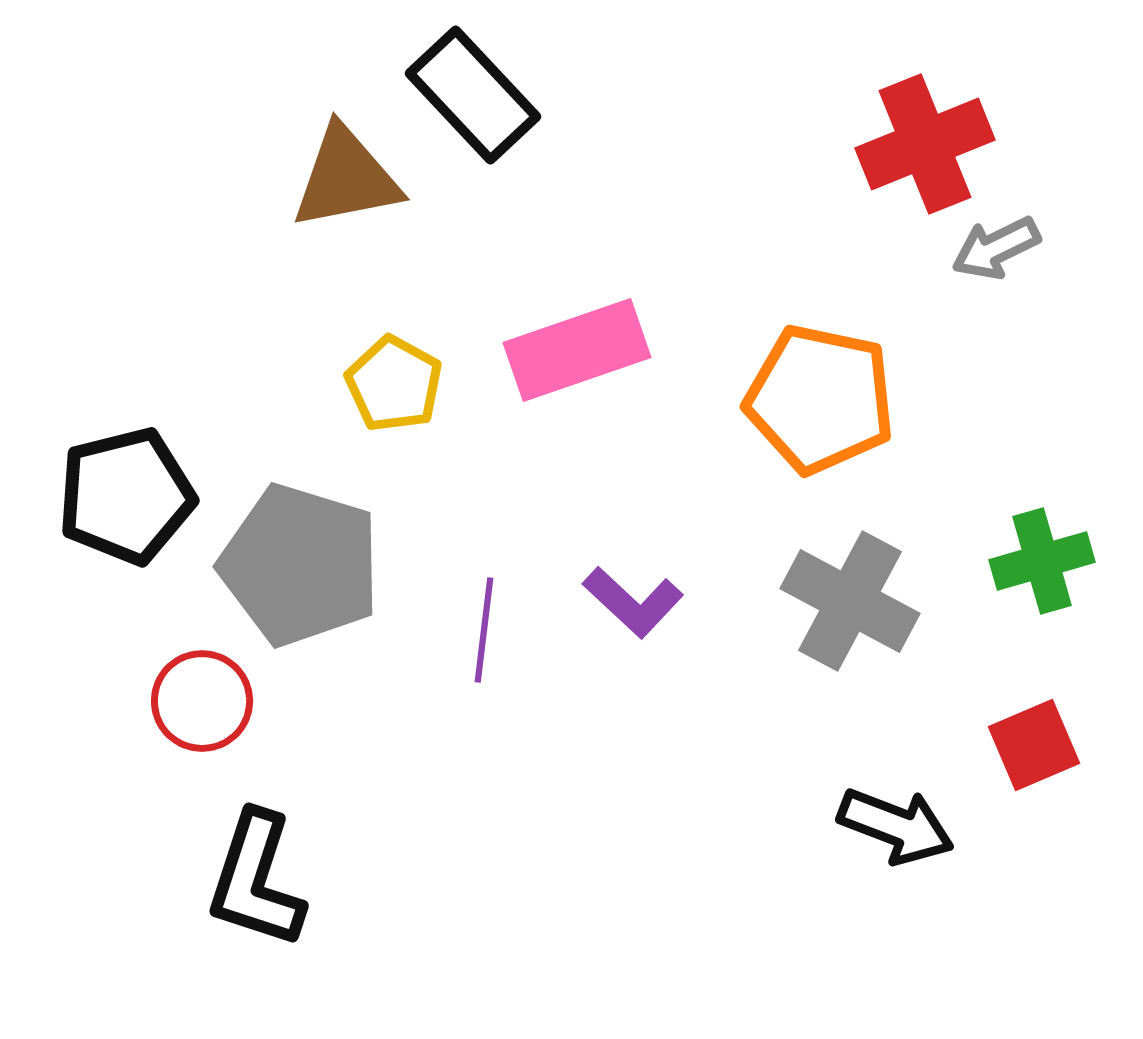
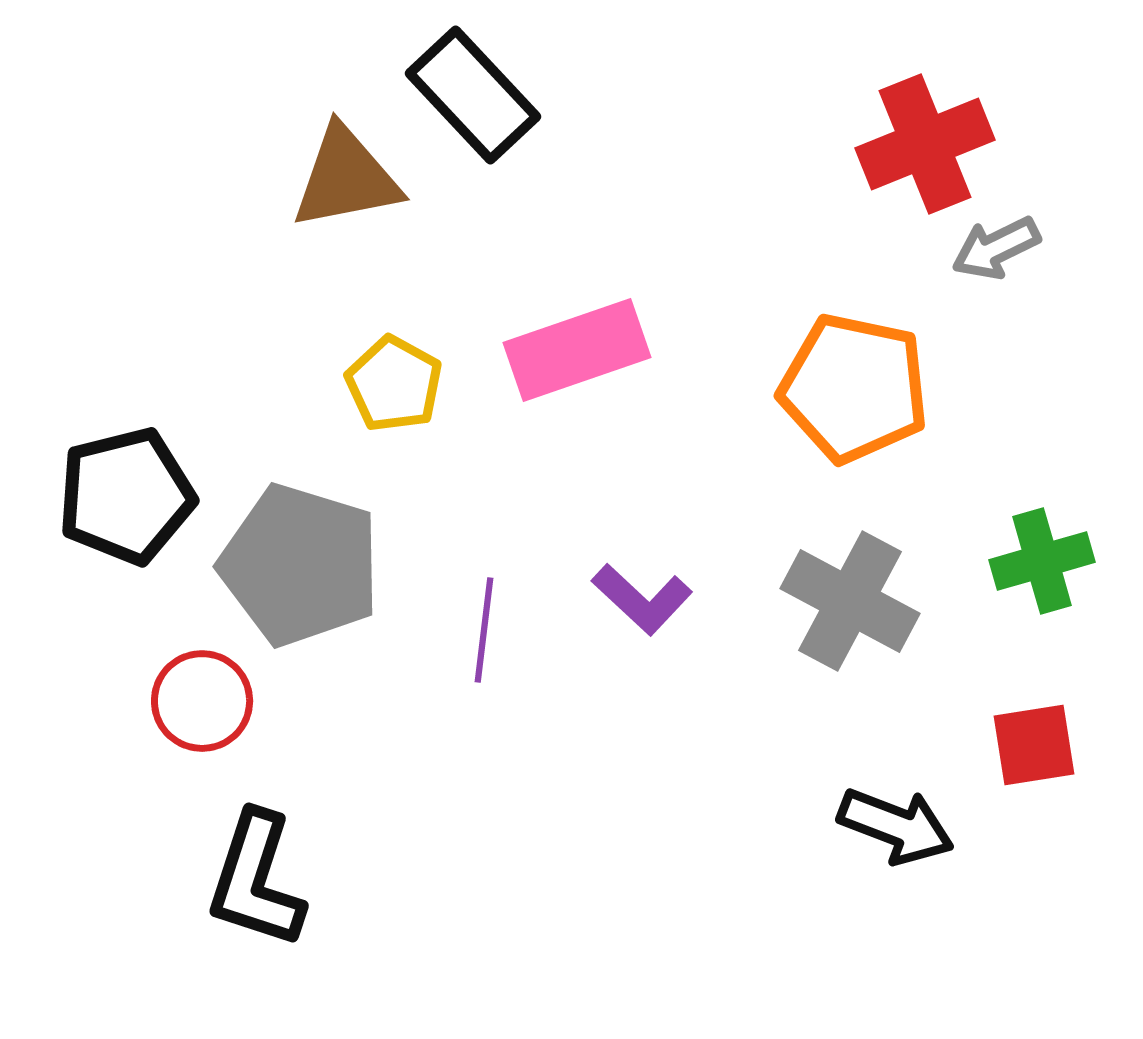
orange pentagon: moved 34 px right, 11 px up
purple L-shape: moved 9 px right, 3 px up
red square: rotated 14 degrees clockwise
